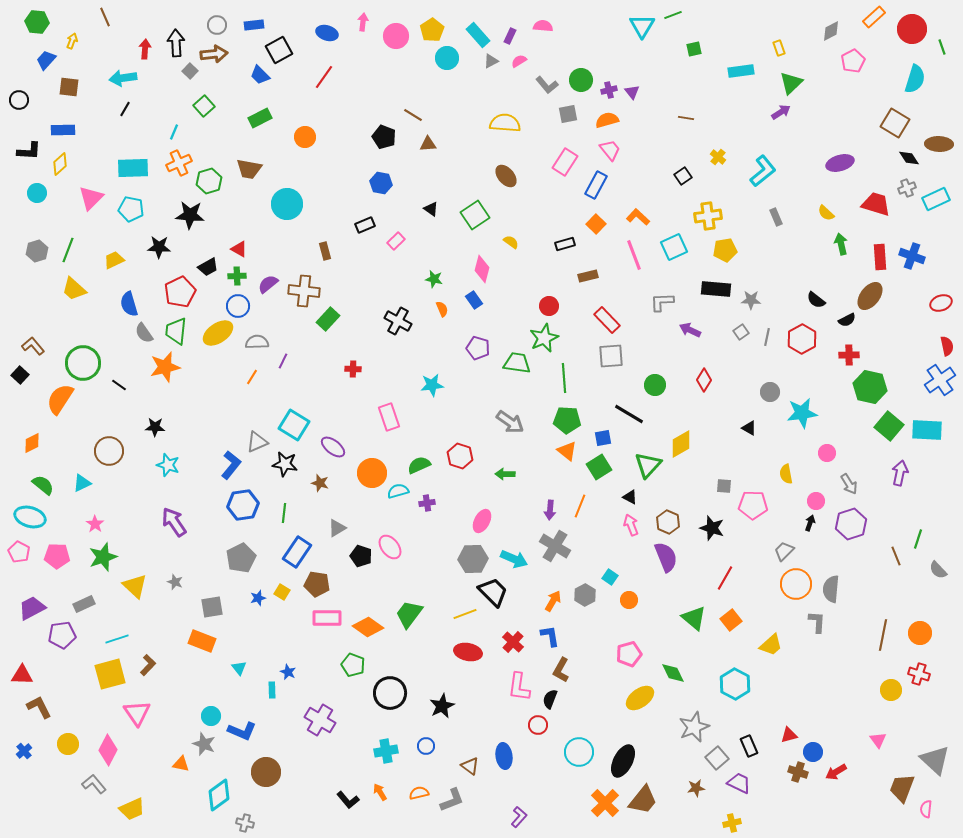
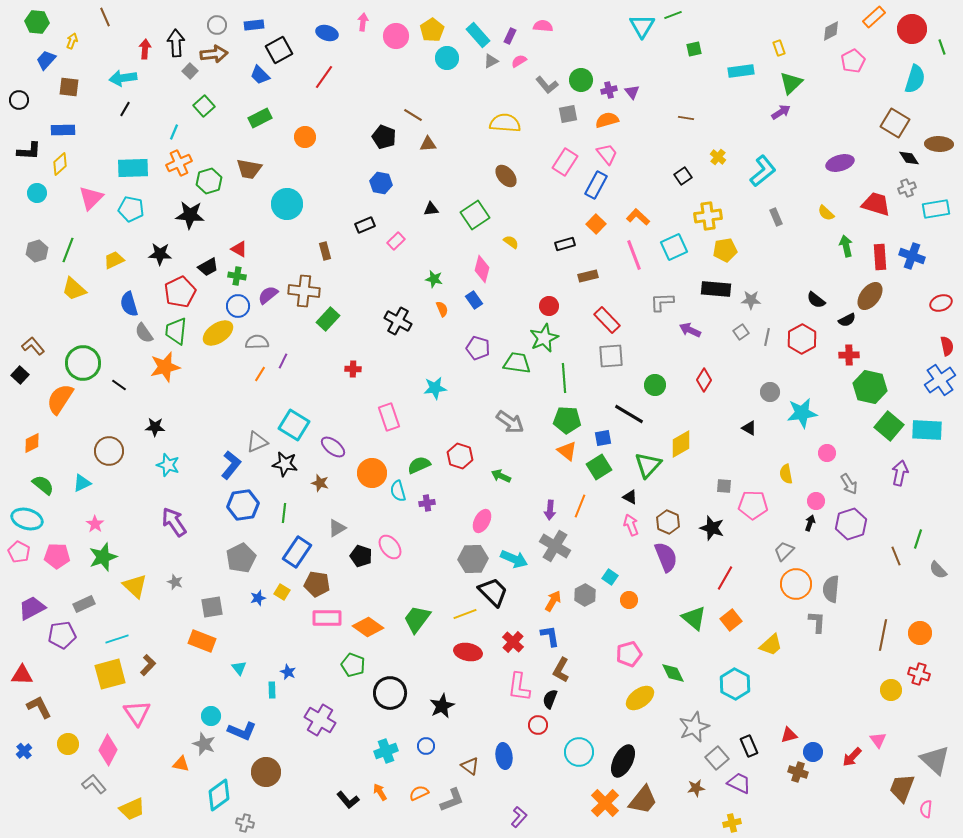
pink trapezoid at (610, 150): moved 3 px left, 4 px down
cyan rectangle at (936, 199): moved 10 px down; rotated 16 degrees clockwise
black triangle at (431, 209): rotated 42 degrees counterclockwise
green arrow at (841, 244): moved 5 px right, 2 px down
black star at (159, 247): moved 1 px right, 7 px down
green cross at (237, 276): rotated 12 degrees clockwise
purple semicircle at (268, 284): moved 11 px down
orange line at (252, 377): moved 8 px right, 3 px up
cyan star at (432, 385): moved 3 px right, 3 px down
green arrow at (505, 474): moved 4 px left, 2 px down; rotated 24 degrees clockwise
cyan semicircle at (398, 491): rotated 90 degrees counterclockwise
cyan ellipse at (30, 517): moved 3 px left, 2 px down
green trapezoid at (409, 614): moved 8 px right, 5 px down
cyan cross at (386, 751): rotated 10 degrees counterclockwise
red arrow at (836, 772): moved 16 px right, 15 px up; rotated 15 degrees counterclockwise
orange semicircle at (419, 793): rotated 12 degrees counterclockwise
